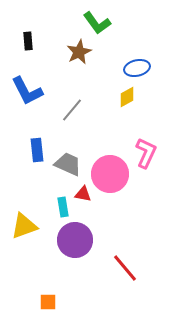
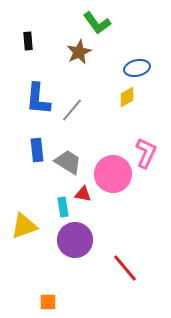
blue L-shape: moved 11 px right, 8 px down; rotated 32 degrees clockwise
gray trapezoid: moved 2 px up; rotated 8 degrees clockwise
pink circle: moved 3 px right
